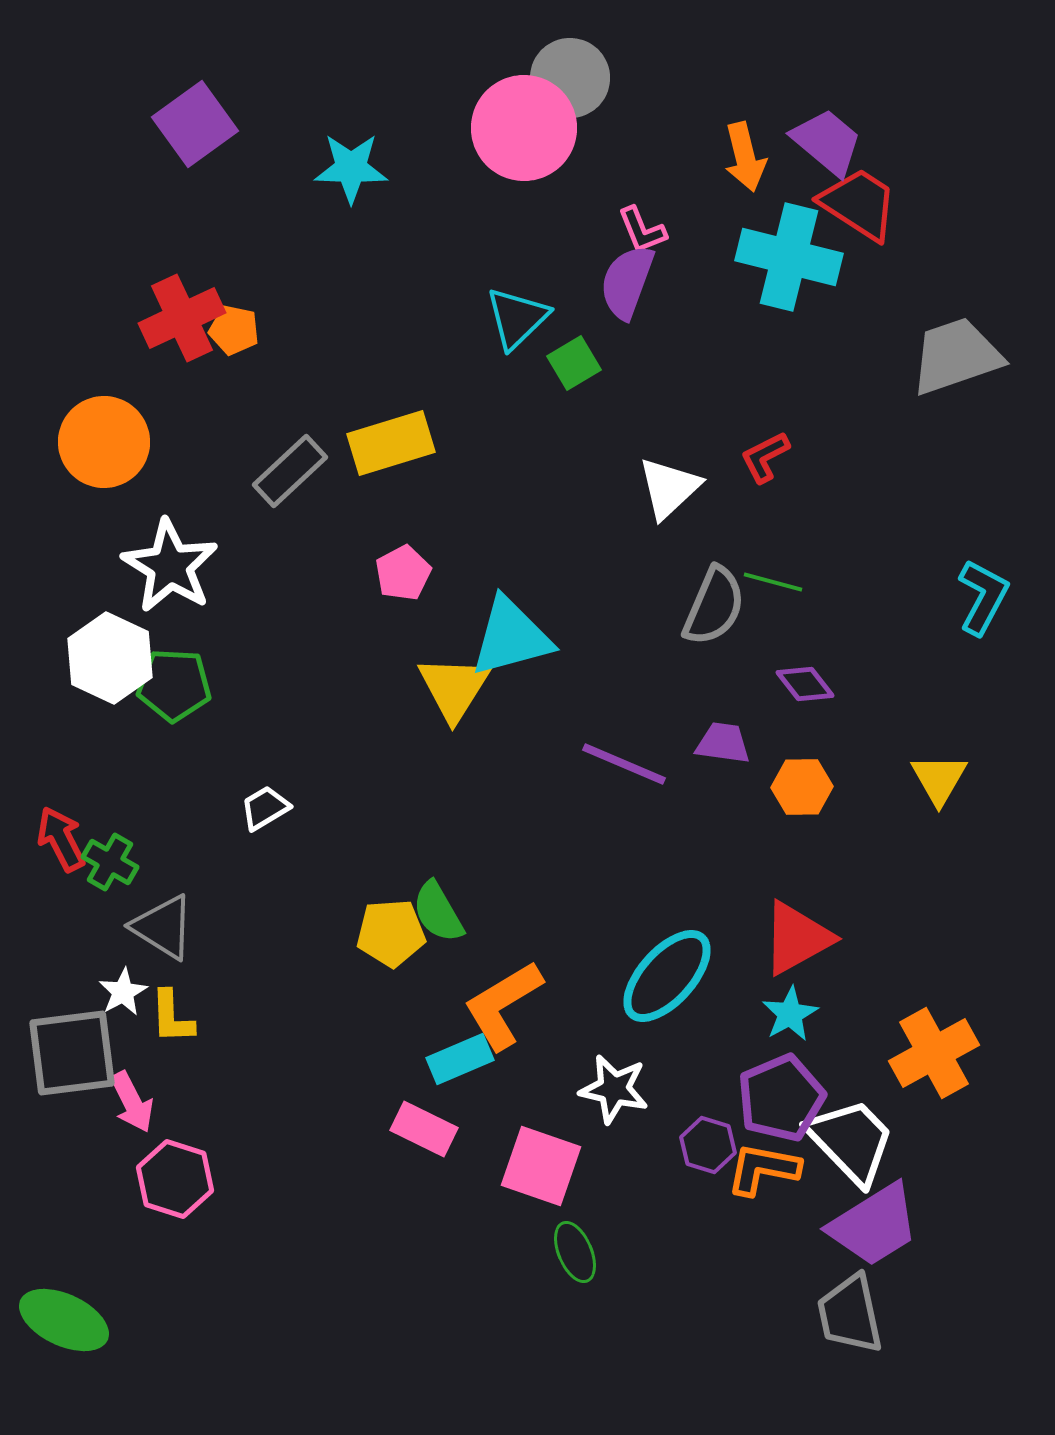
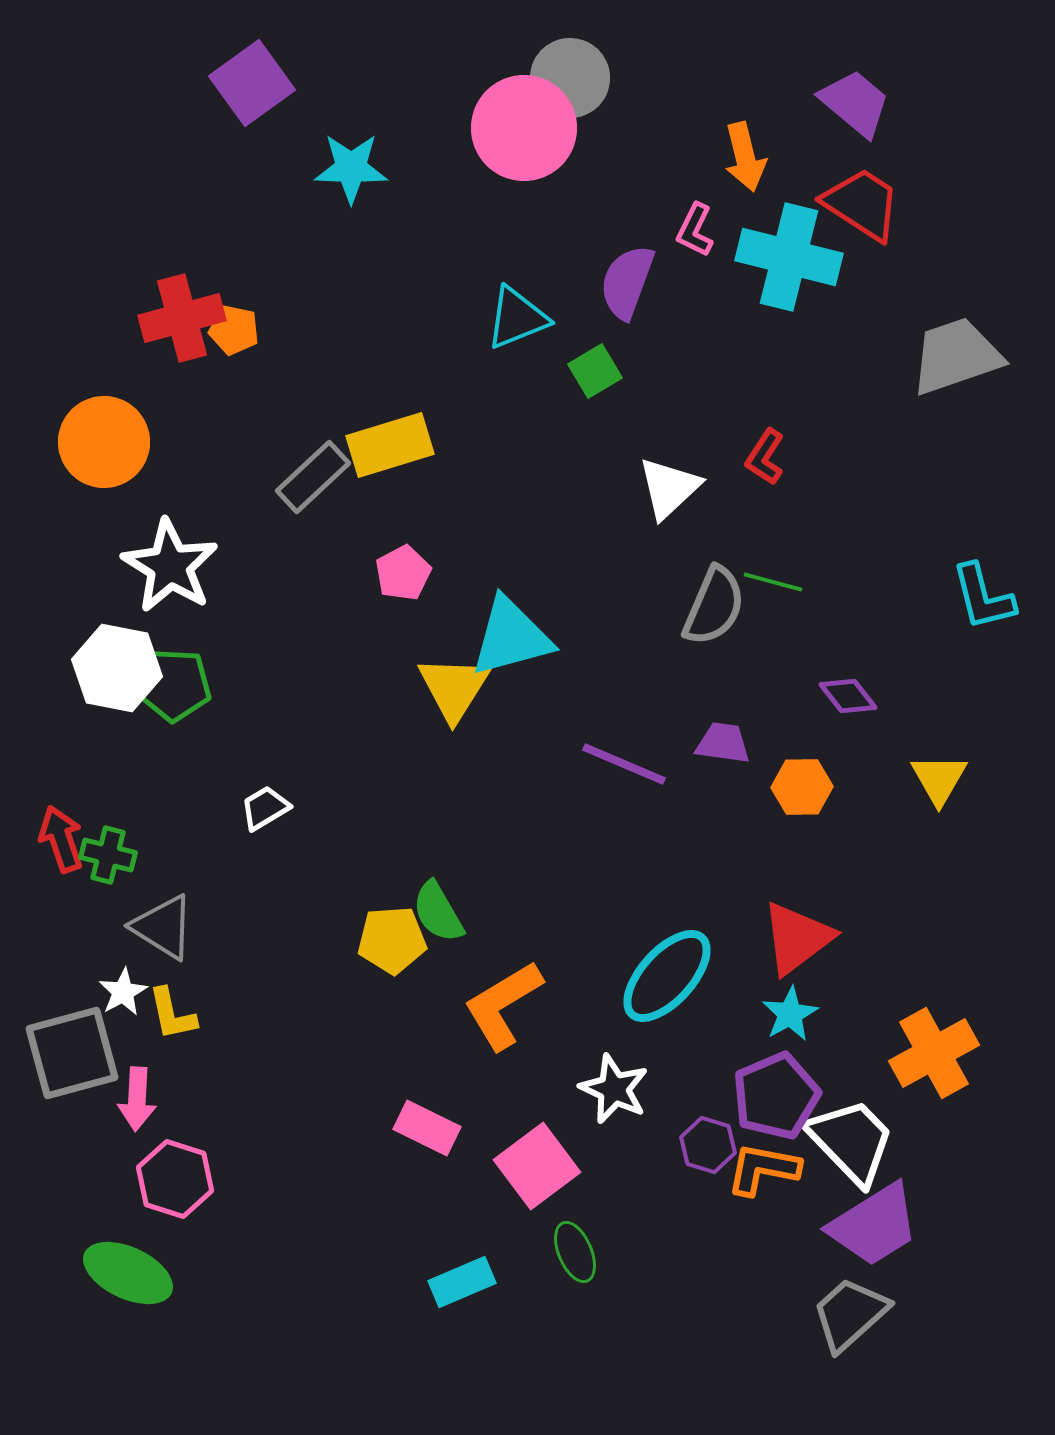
purple square at (195, 124): moved 57 px right, 41 px up
purple trapezoid at (827, 142): moved 28 px right, 39 px up
red trapezoid at (859, 204): moved 3 px right
pink L-shape at (642, 230): moved 53 px right; rotated 48 degrees clockwise
red cross at (182, 318): rotated 10 degrees clockwise
cyan triangle at (517, 318): rotated 22 degrees clockwise
green square at (574, 363): moved 21 px right, 8 px down
yellow rectangle at (391, 443): moved 1 px left, 2 px down
red L-shape at (765, 457): rotated 30 degrees counterclockwise
gray rectangle at (290, 471): moved 23 px right, 6 px down
cyan L-shape at (983, 597): rotated 138 degrees clockwise
white hexagon at (110, 658): moved 7 px right, 10 px down; rotated 14 degrees counterclockwise
purple diamond at (805, 684): moved 43 px right, 12 px down
red arrow at (61, 839): rotated 8 degrees clockwise
green cross at (110, 862): moved 2 px left, 7 px up; rotated 16 degrees counterclockwise
yellow pentagon at (391, 933): moved 1 px right, 7 px down
red triangle at (797, 938): rotated 8 degrees counterclockwise
yellow L-shape at (172, 1017): moved 3 px up; rotated 10 degrees counterclockwise
gray square at (72, 1053): rotated 8 degrees counterclockwise
cyan rectangle at (460, 1059): moved 2 px right, 223 px down
white star at (614, 1089): rotated 12 degrees clockwise
purple pentagon at (781, 1098): moved 5 px left, 2 px up
pink arrow at (132, 1102): moved 5 px right, 3 px up; rotated 30 degrees clockwise
pink rectangle at (424, 1129): moved 3 px right, 1 px up
pink square at (541, 1166): moved 4 px left; rotated 34 degrees clockwise
gray trapezoid at (850, 1314): rotated 60 degrees clockwise
green ellipse at (64, 1320): moved 64 px right, 47 px up
